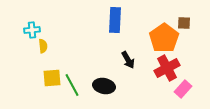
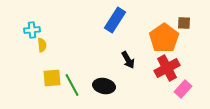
blue rectangle: rotated 30 degrees clockwise
yellow semicircle: moved 1 px left, 1 px up
